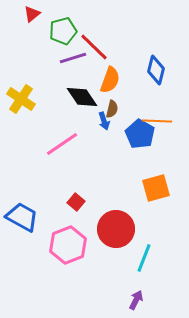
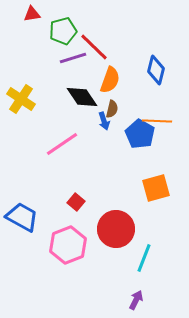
red triangle: rotated 30 degrees clockwise
